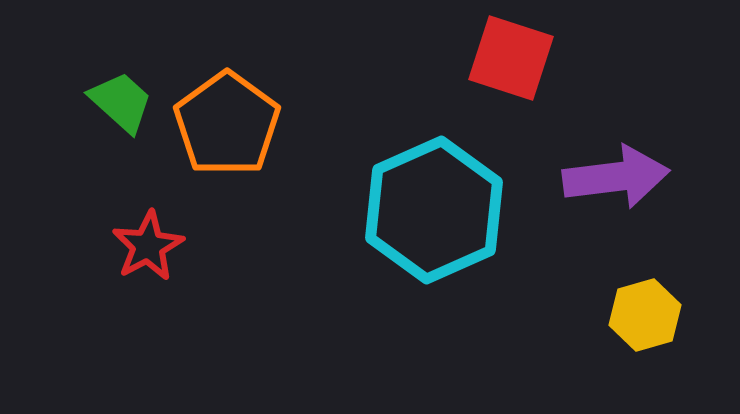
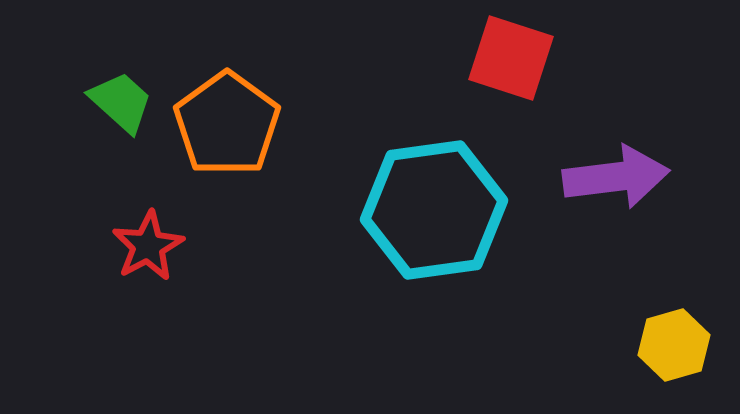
cyan hexagon: rotated 16 degrees clockwise
yellow hexagon: moved 29 px right, 30 px down
